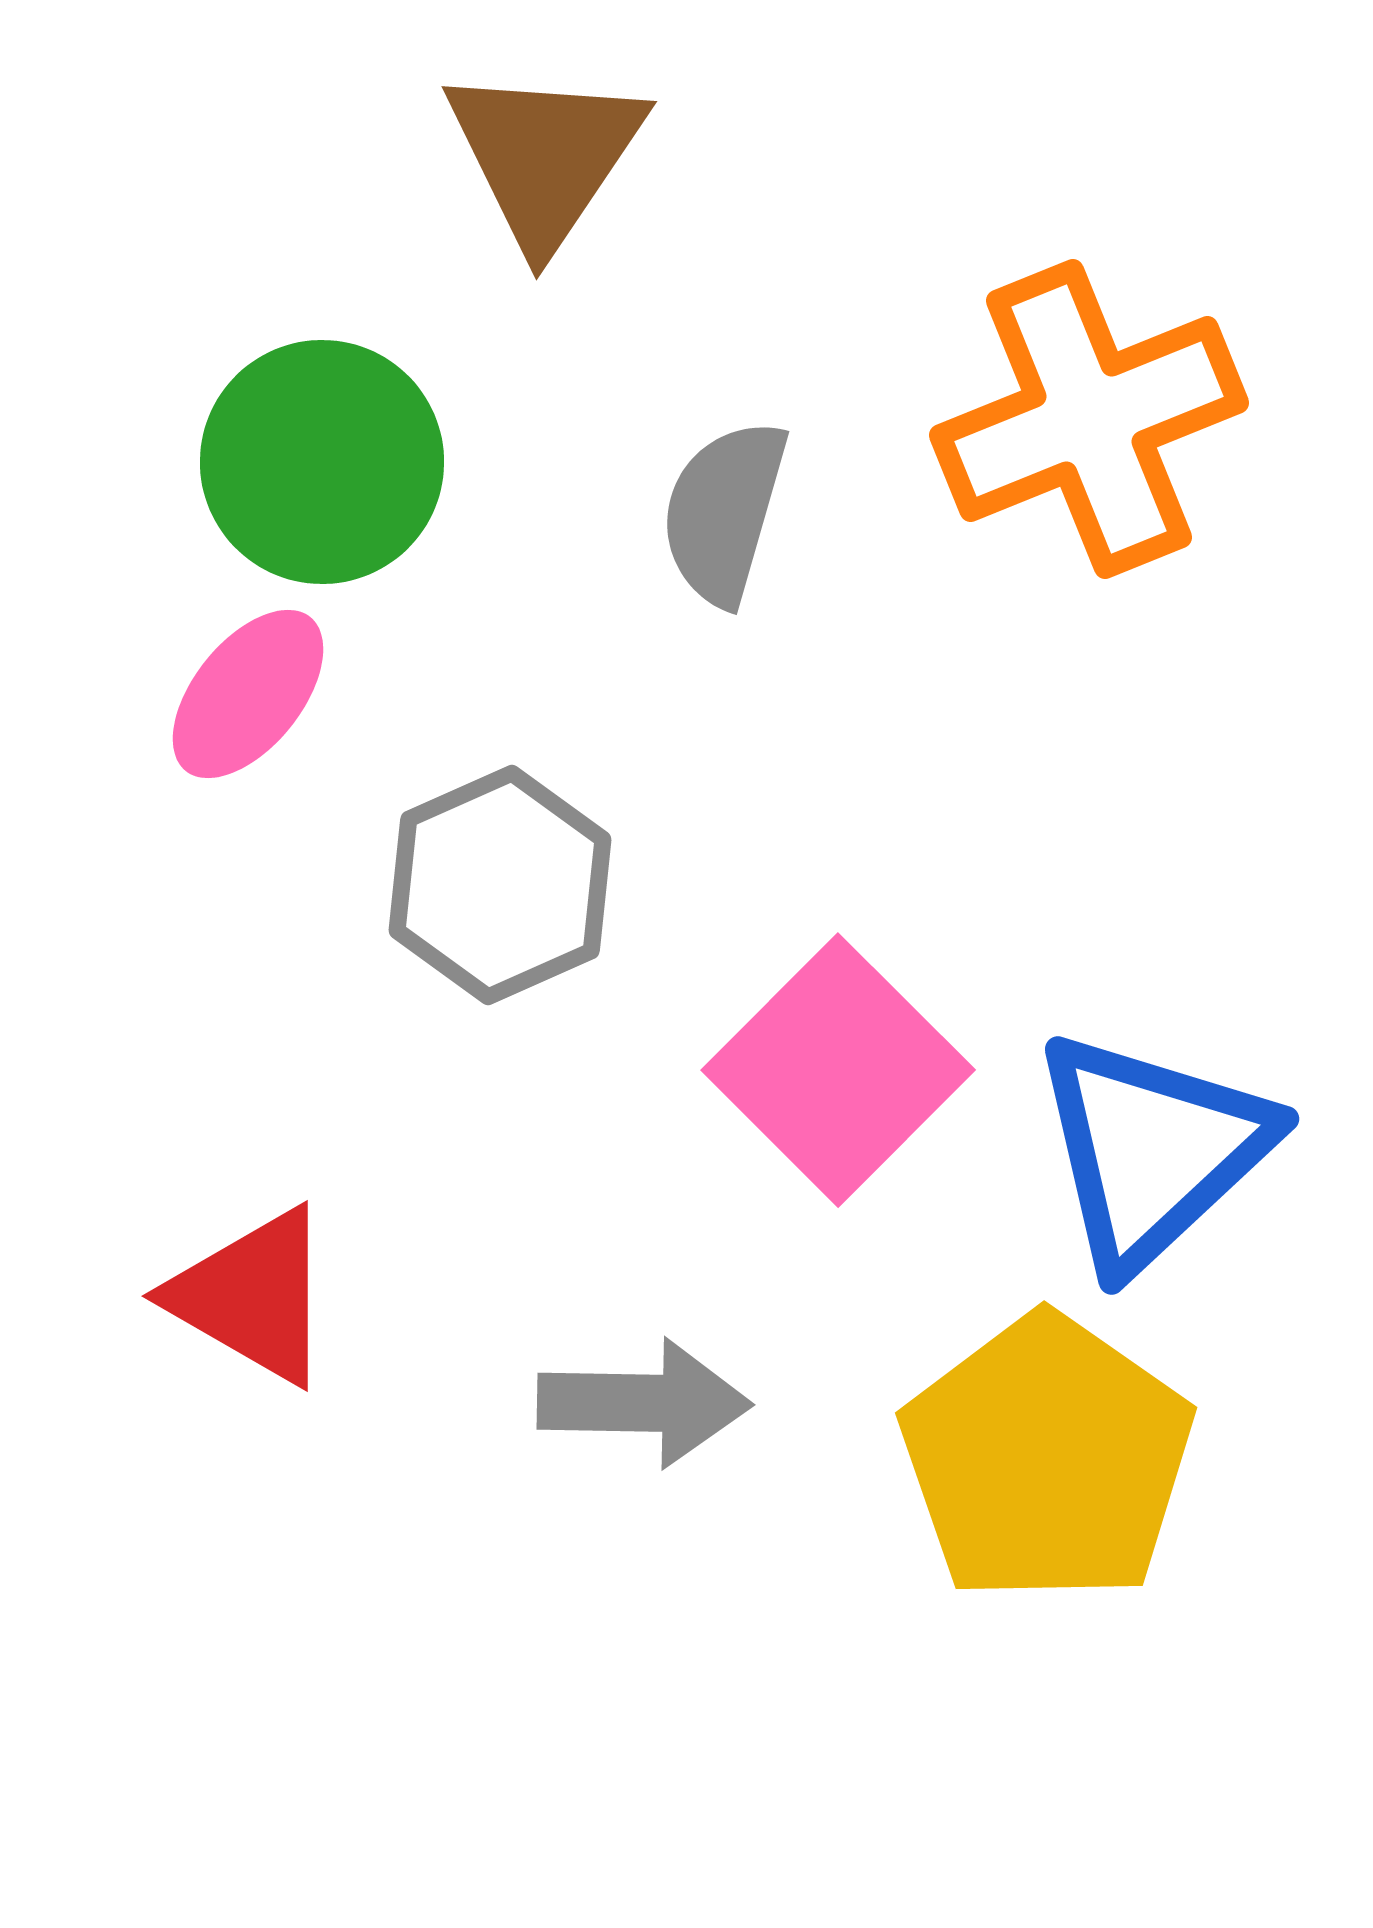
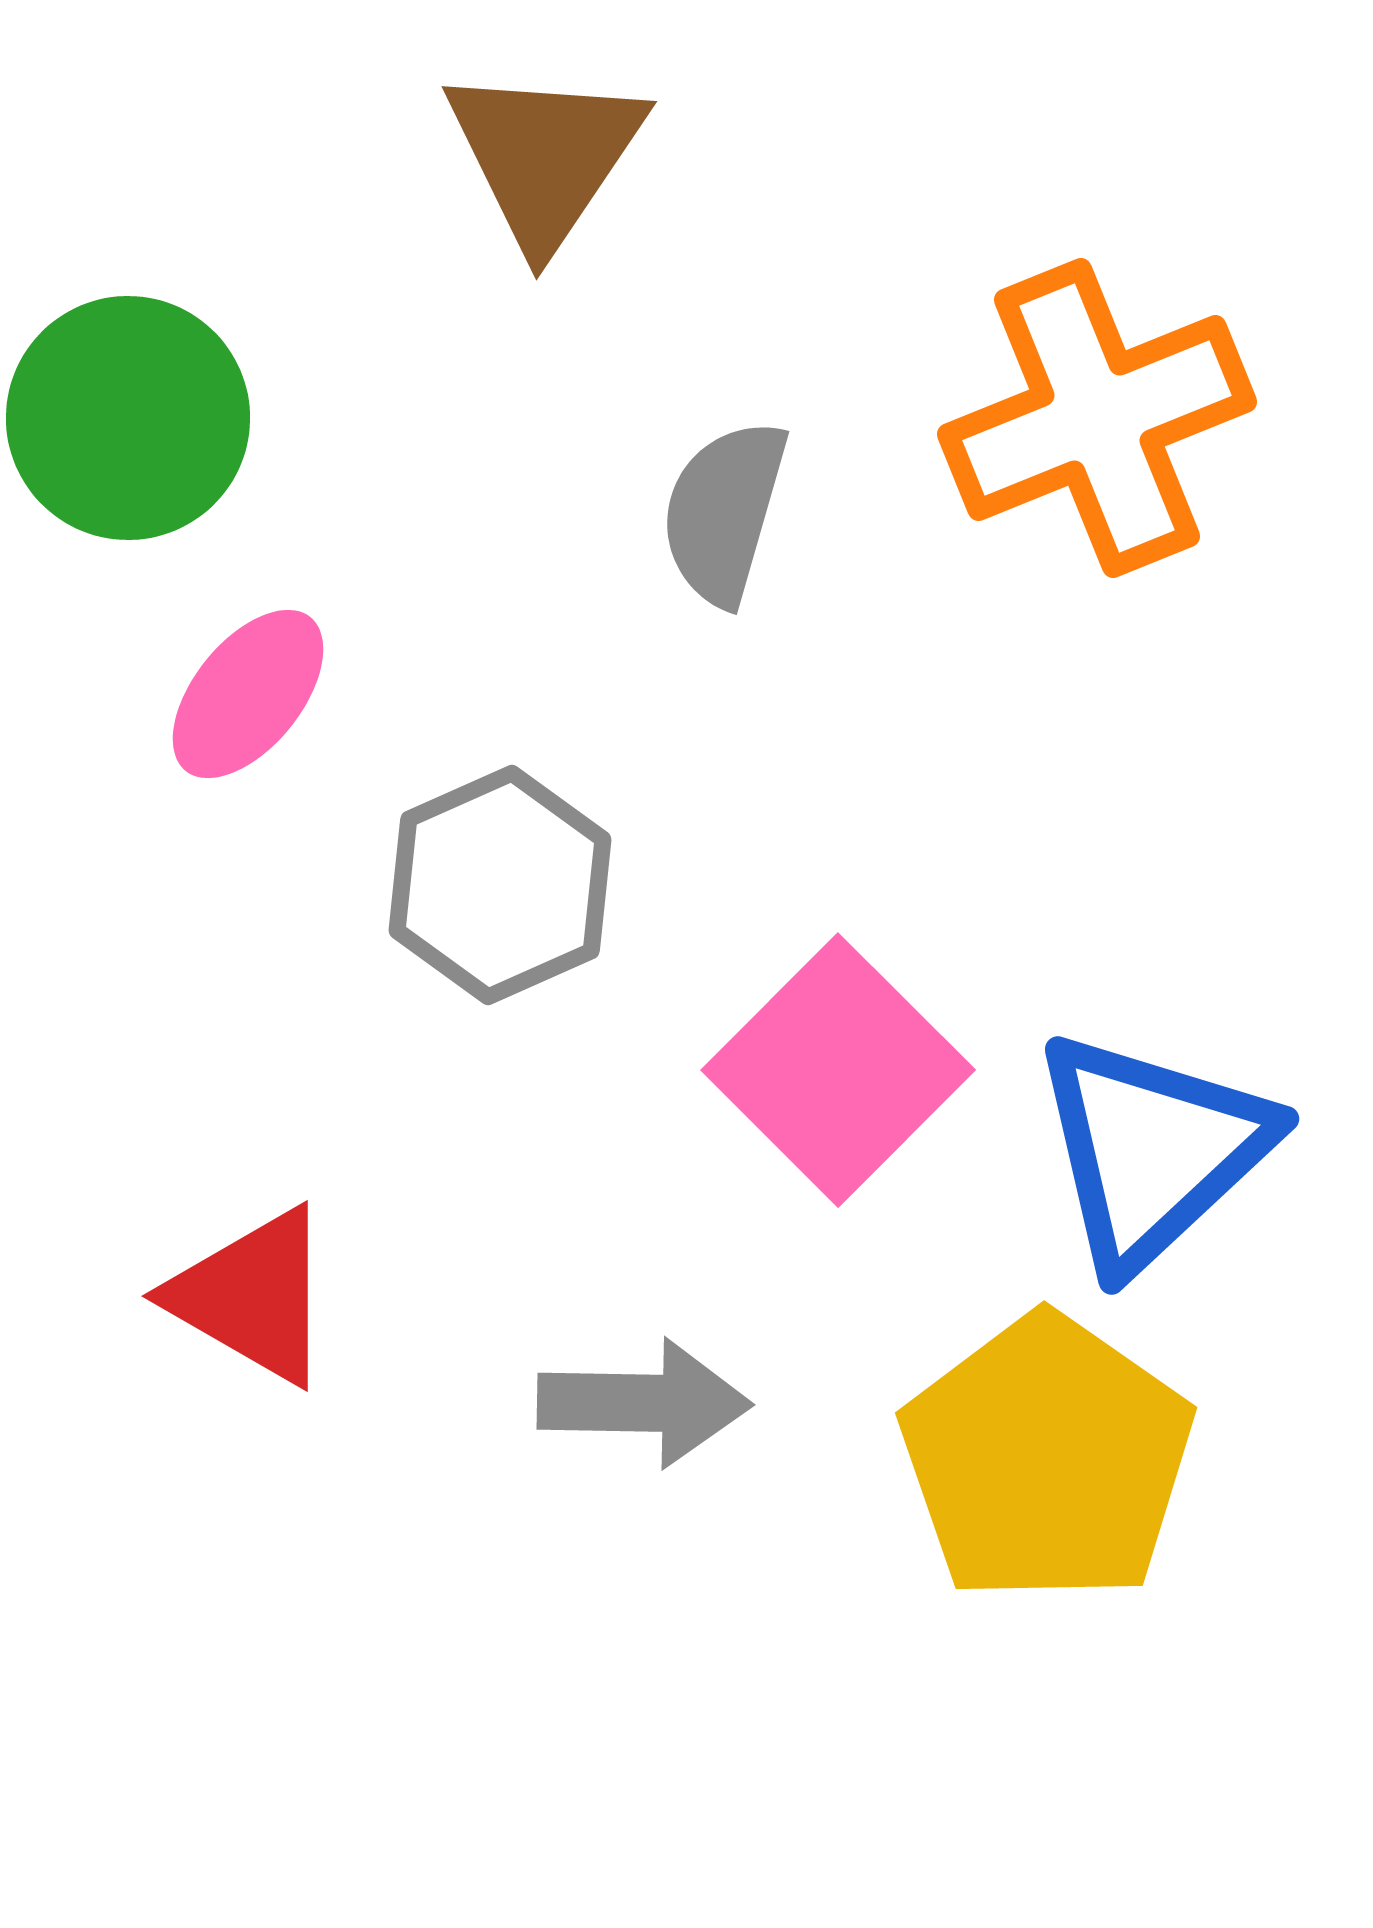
orange cross: moved 8 px right, 1 px up
green circle: moved 194 px left, 44 px up
